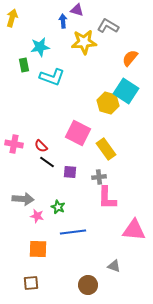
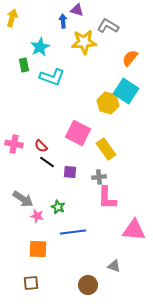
cyan star: rotated 18 degrees counterclockwise
gray arrow: rotated 30 degrees clockwise
